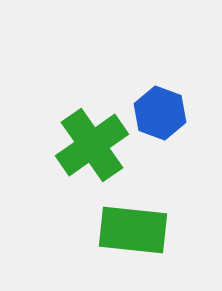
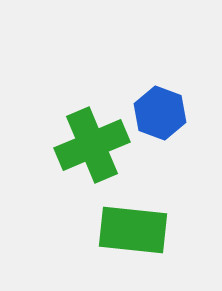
green cross: rotated 12 degrees clockwise
